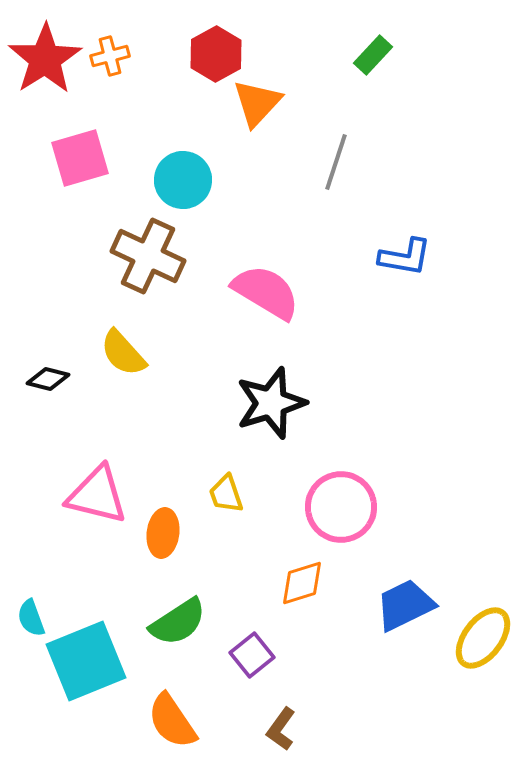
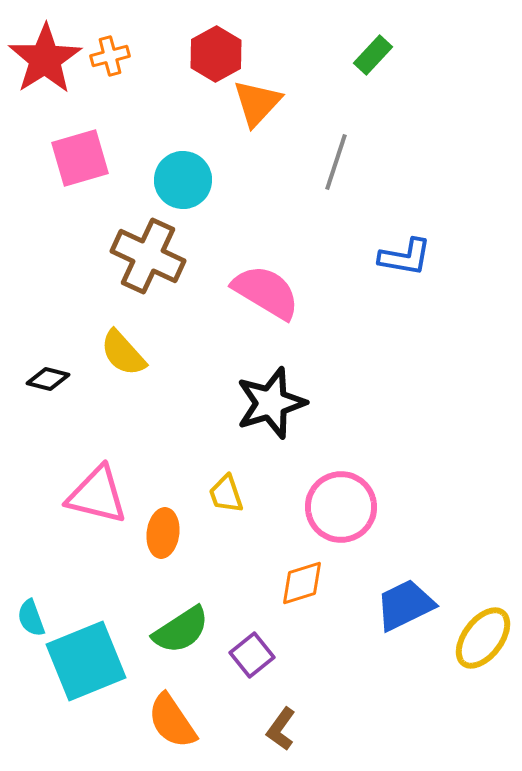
green semicircle: moved 3 px right, 8 px down
